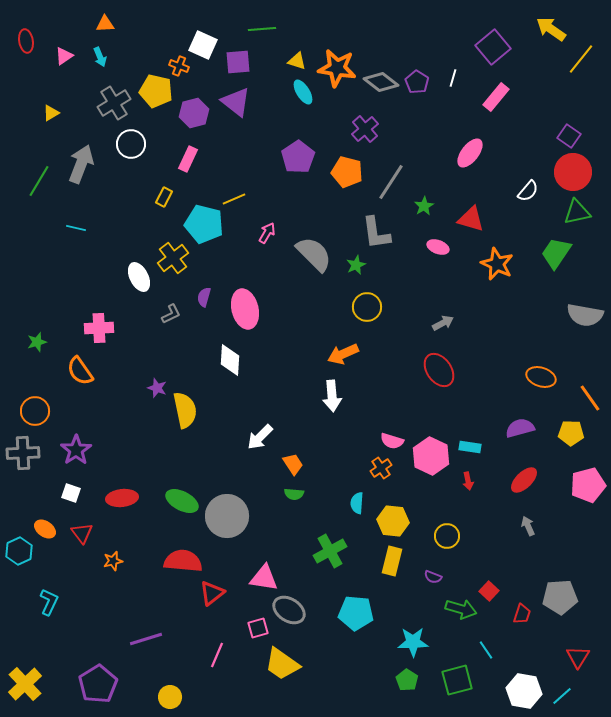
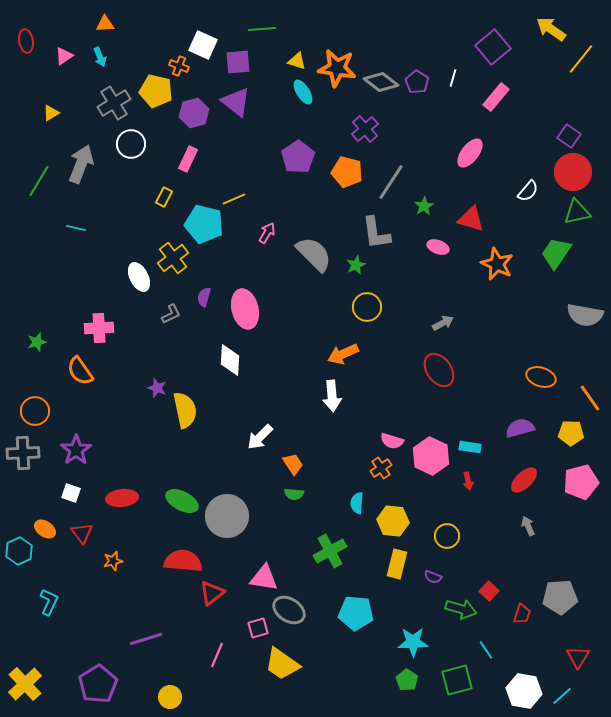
pink pentagon at (588, 485): moved 7 px left, 3 px up
yellow rectangle at (392, 561): moved 5 px right, 3 px down
